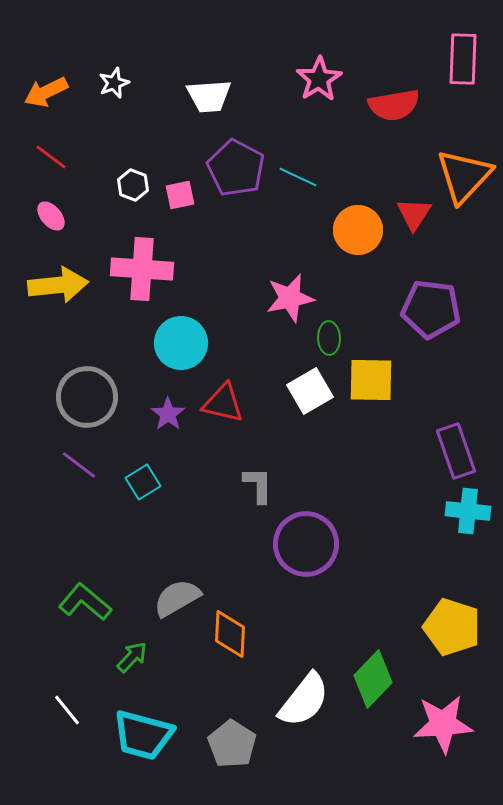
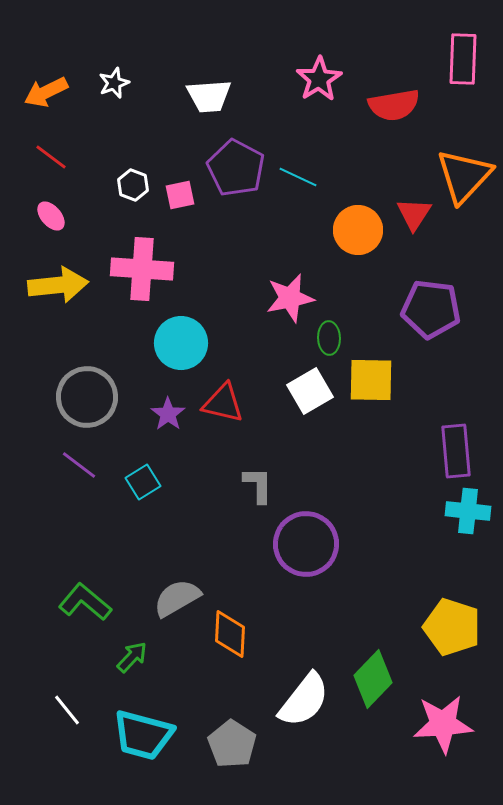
purple rectangle at (456, 451): rotated 14 degrees clockwise
